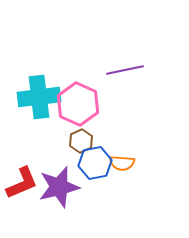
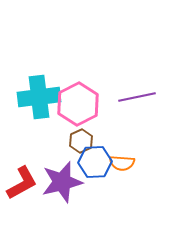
purple line: moved 12 px right, 27 px down
pink hexagon: rotated 9 degrees clockwise
blue hexagon: moved 1 px up; rotated 8 degrees clockwise
red L-shape: rotated 6 degrees counterclockwise
purple star: moved 3 px right, 5 px up
